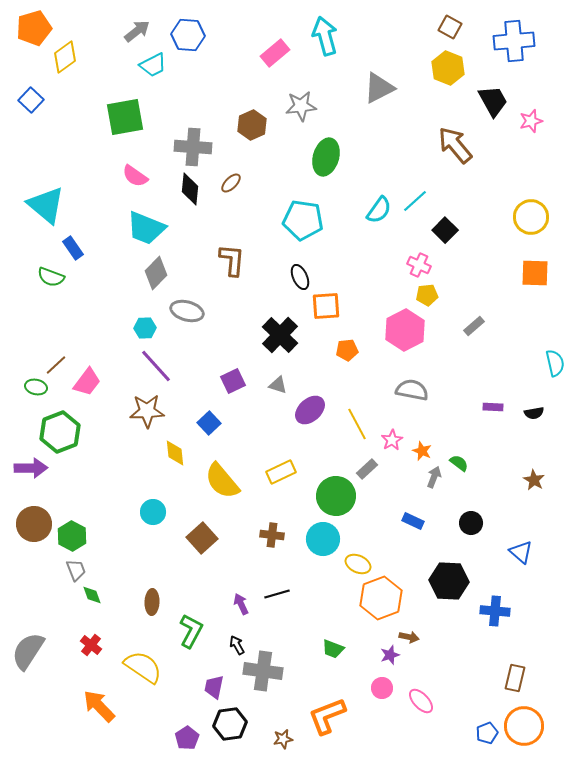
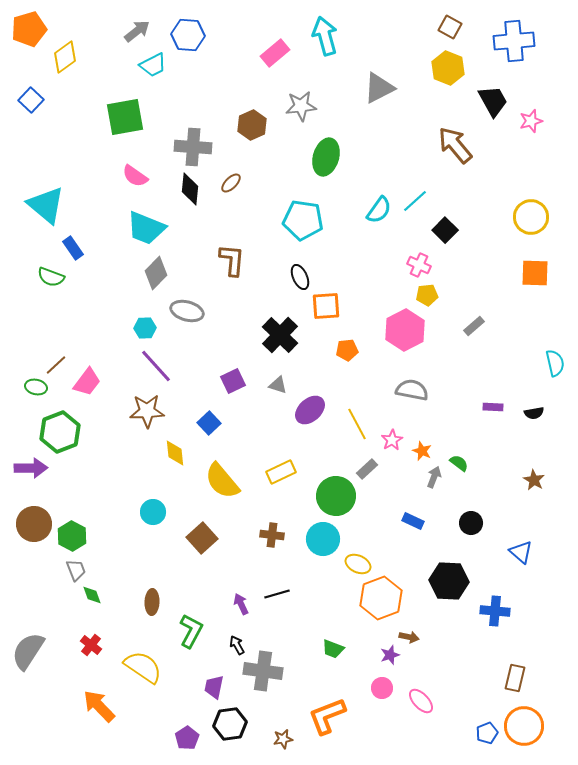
orange pentagon at (34, 28): moved 5 px left, 1 px down
